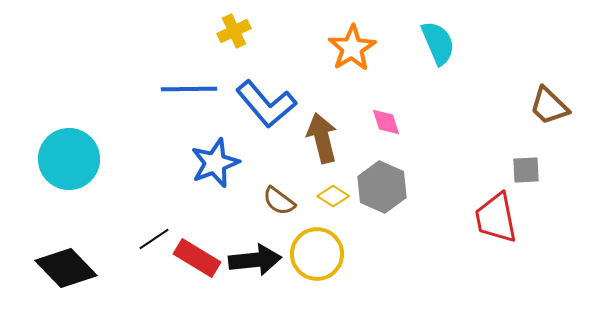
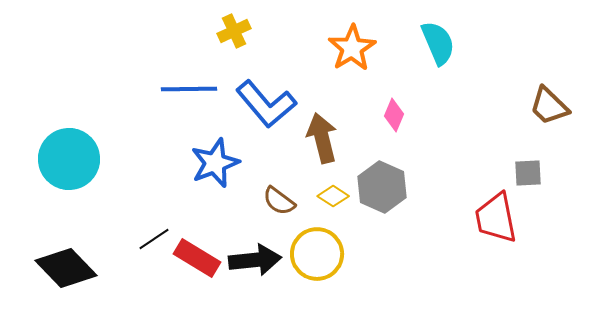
pink diamond: moved 8 px right, 7 px up; rotated 40 degrees clockwise
gray square: moved 2 px right, 3 px down
